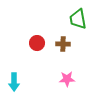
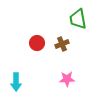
brown cross: moved 1 px left; rotated 24 degrees counterclockwise
cyan arrow: moved 2 px right
